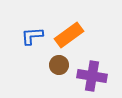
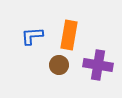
orange rectangle: rotated 44 degrees counterclockwise
purple cross: moved 6 px right, 11 px up
